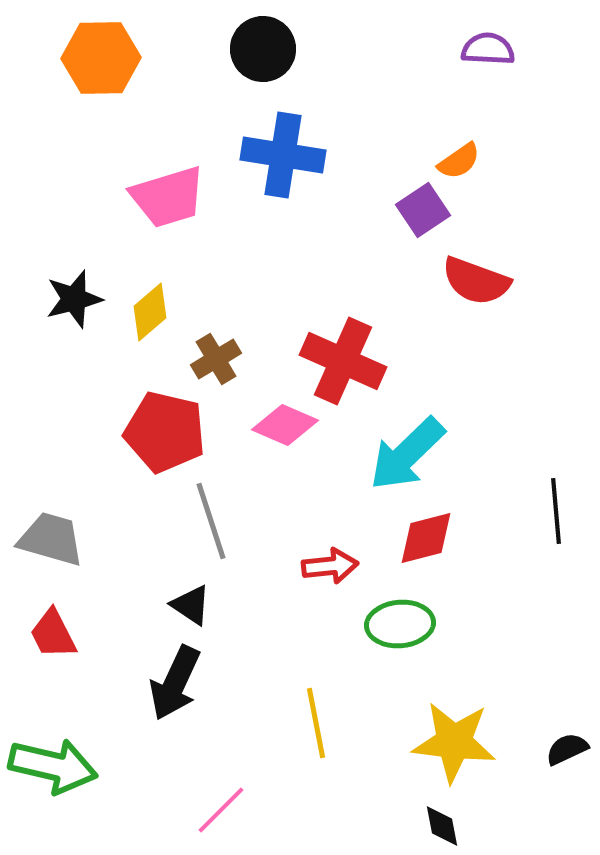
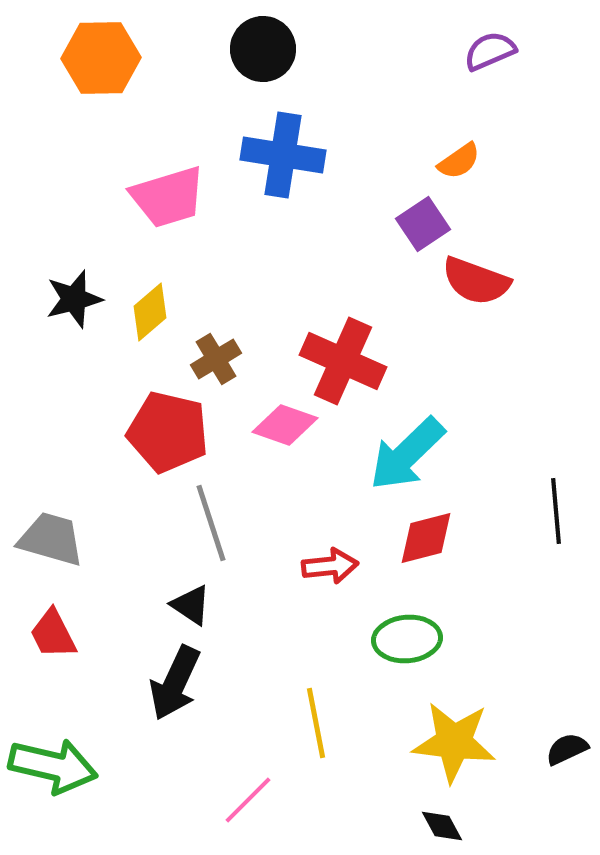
purple semicircle: moved 2 px right, 2 px down; rotated 26 degrees counterclockwise
purple square: moved 14 px down
pink diamond: rotated 4 degrees counterclockwise
red pentagon: moved 3 px right
gray line: moved 2 px down
green ellipse: moved 7 px right, 15 px down
pink line: moved 27 px right, 10 px up
black diamond: rotated 18 degrees counterclockwise
